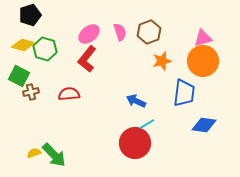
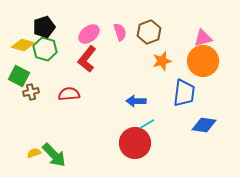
black pentagon: moved 14 px right, 12 px down
blue arrow: rotated 24 degrees counterclockwise
